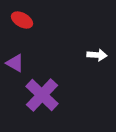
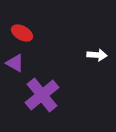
red ellipse: moved 13 px down
purple cross: rotated 8 degrees clockwise
